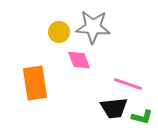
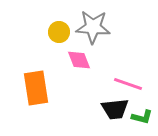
orange rectangle: moved 1 px right, 5 px down
black trapezoid: moved 1 px right, 1 px down
